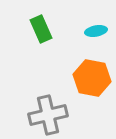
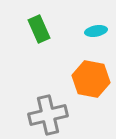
green rectangle: moved 2 px left
orange hexagon: moved 1 px left, 1 px down
